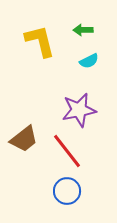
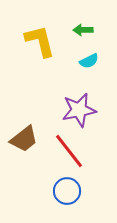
red line: moved 2 px right
